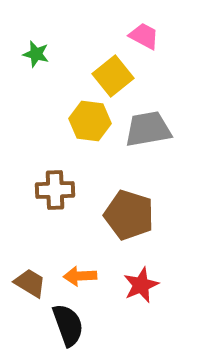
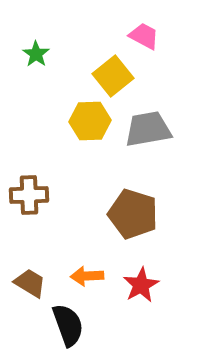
green star: rotated 20 degrees clockwise
yellow hexagon: rotated 9 degrees counterclockwise
brown cross: moved 26 px left, 5 px down
brown pentagon: moved 4 px right, 1 px up
orange arrow: moved 7 px right
red star: rotated 6 degrees counterclockwise
